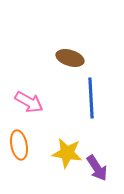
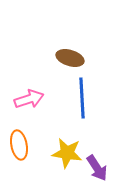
blue line: moved 9 px left
pink arrow: moved 3 px up; rotated 48 degrees counterclockwise
